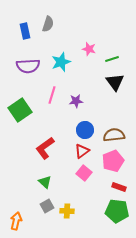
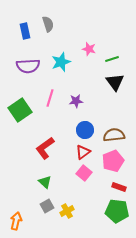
gray semicircle: rotated 35 degrees counterclockwise
pink line: moved 2 px left, 3 px down
red triangle: moved 1 px right, 1 px down
yellow cross: rotated 32 degrees counterclockwise
